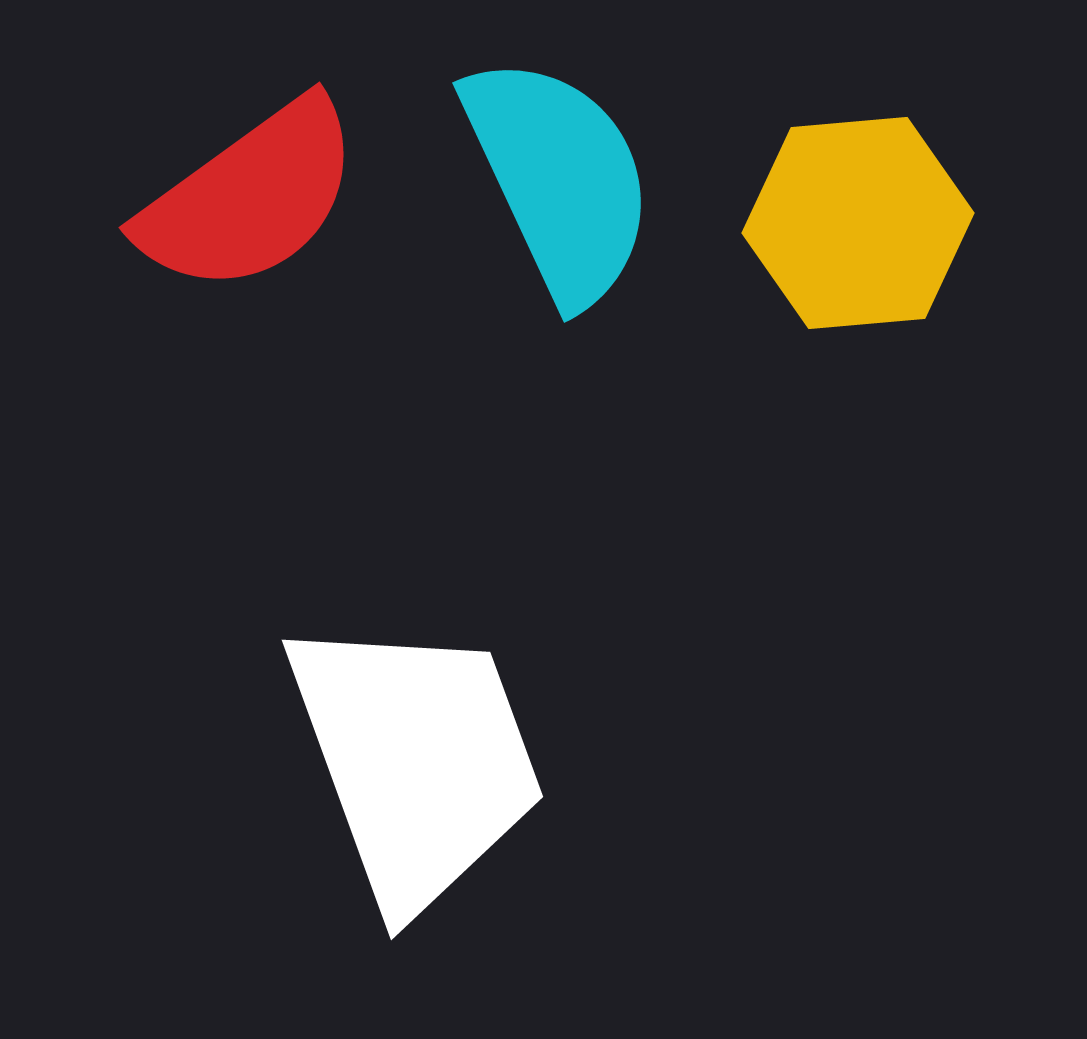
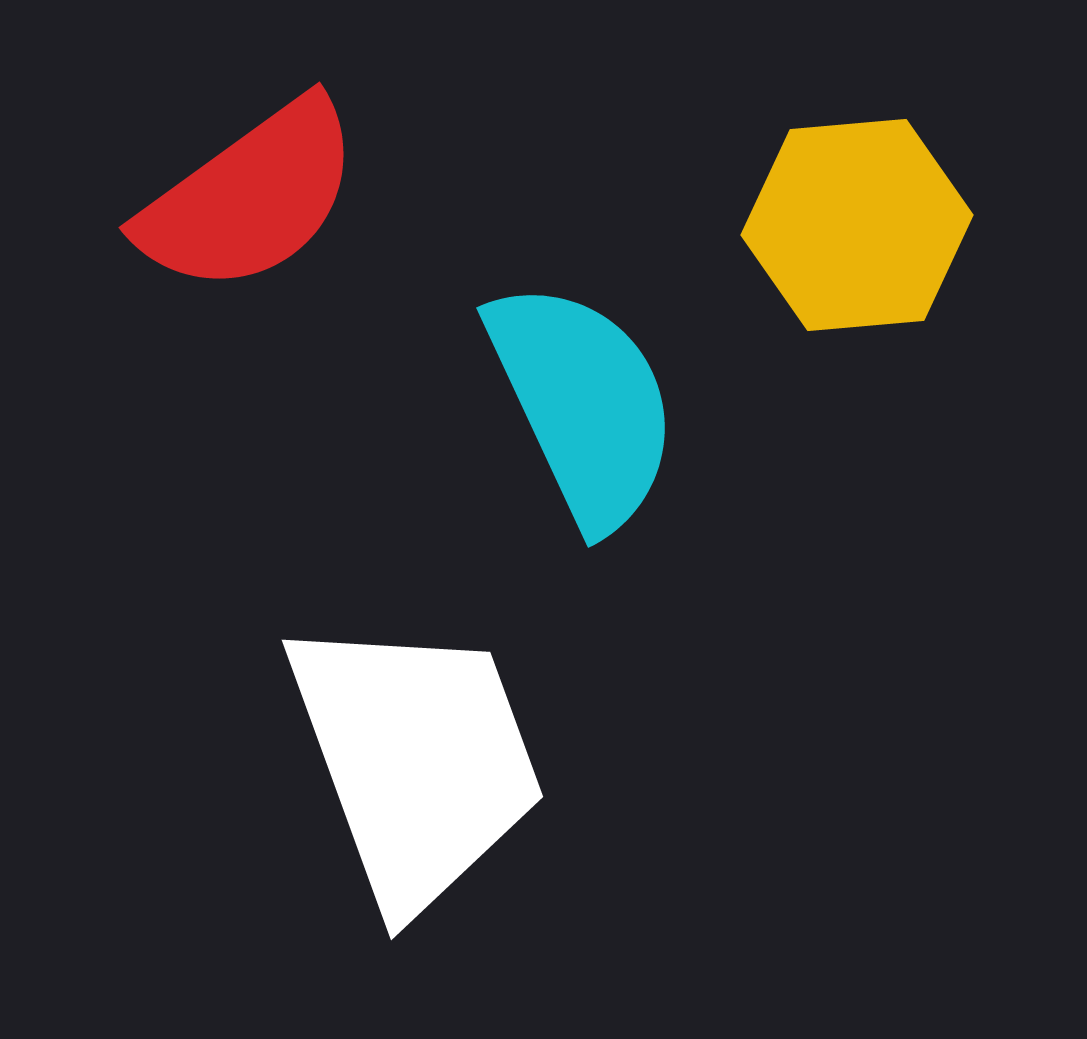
cyan semicircle: moved 24 px right, 225 px down
yellow hexagon: moved 1 px left, 2 px down
